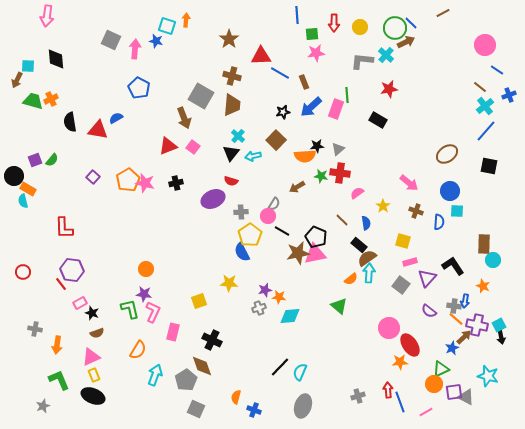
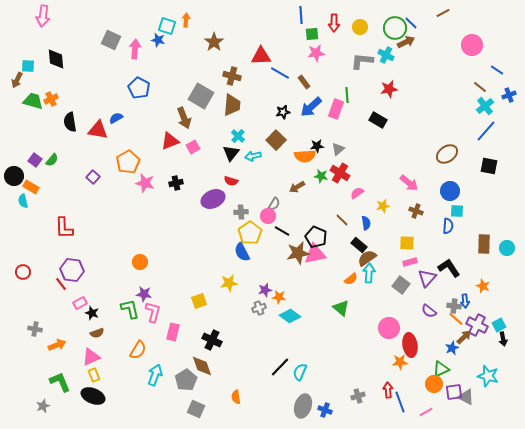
blue line at (297, 15): moved 4 px right
pink arrow at (47, 16): moved 4 px left
brown star at (229, 39): moved 15 px left, 3 px down
blue star at (156, 41): moved 2 px right, 1 px up
pink circle at (485, 45): moved 13 px left
cyan cross at (386, 55): rotated 14 degrees counterclockwise
brown rectangle at (304, 82): rotated 16 degrees counterclockwise
red triangle at (168, 146): moved 2 px right, 5 px up
pink square at (193, 147): rotated 24 degrees clockwise
purple square at (35, 160): rotated 32 degrees counterclockwise
red cross at (340, 173): rotated 24 degrees clockwise
orange pentagon at (128, 180): moved 18 px up
orange rectangle at (28, 189): moved 3 px right, 2 px up
yellow star at (383, 206): rotated 24 degrees clockwise
blue semicircle at (439, 222): moved 9 px right, 4 px down
yellow pentagon at (250, 235): moved 2 px up
yellow square at (403, 241): moved 4 px right, 2 px down; rotated 14 degrees counterclockwise
cyan circle at (493, 260): moved 14 px right, 12 px up
black L-shape at (453, 266): moved 4 px left, 2 px down
orange circle at (146, 269): moved 6 px left, 7 px up
yellow star at (229, 283): rotated 12 degrees counterclockwise
blue arrow at (465, 301): rotated 16 degrees counterclockwise
green triangle at (339, 306): moved 2 px right, 2 px down
pink L-shape at (153, 312): rotated 10 degrees counterclockwise
cyan diamond at (290, 316): rotated 40 degrees clockwise
purple cross at (477, 325): rotated 15 degrees clockwise
black arrow at (501, 337): moved 2 px right, 2 px down
orange arrow at (57, 345): rotated 120 degrees counterclockwise
red ellipse at (410, 345): rotated 25 degrees clockwise
green L-shape at (59, 380): moved 1 px right, 2 px down
orange semicircle at (236, 397): rotated 24 degrees counterclockwise
blue cross at (254, 410): moved 71 px right
